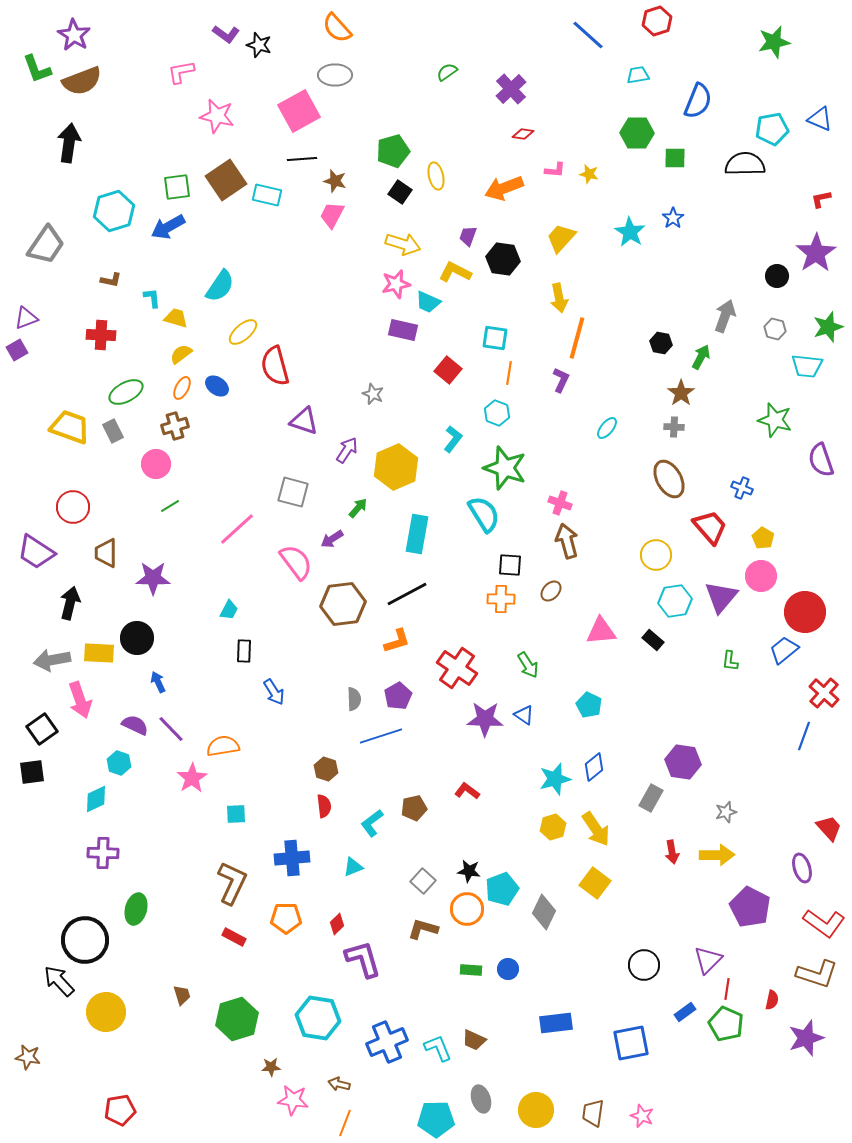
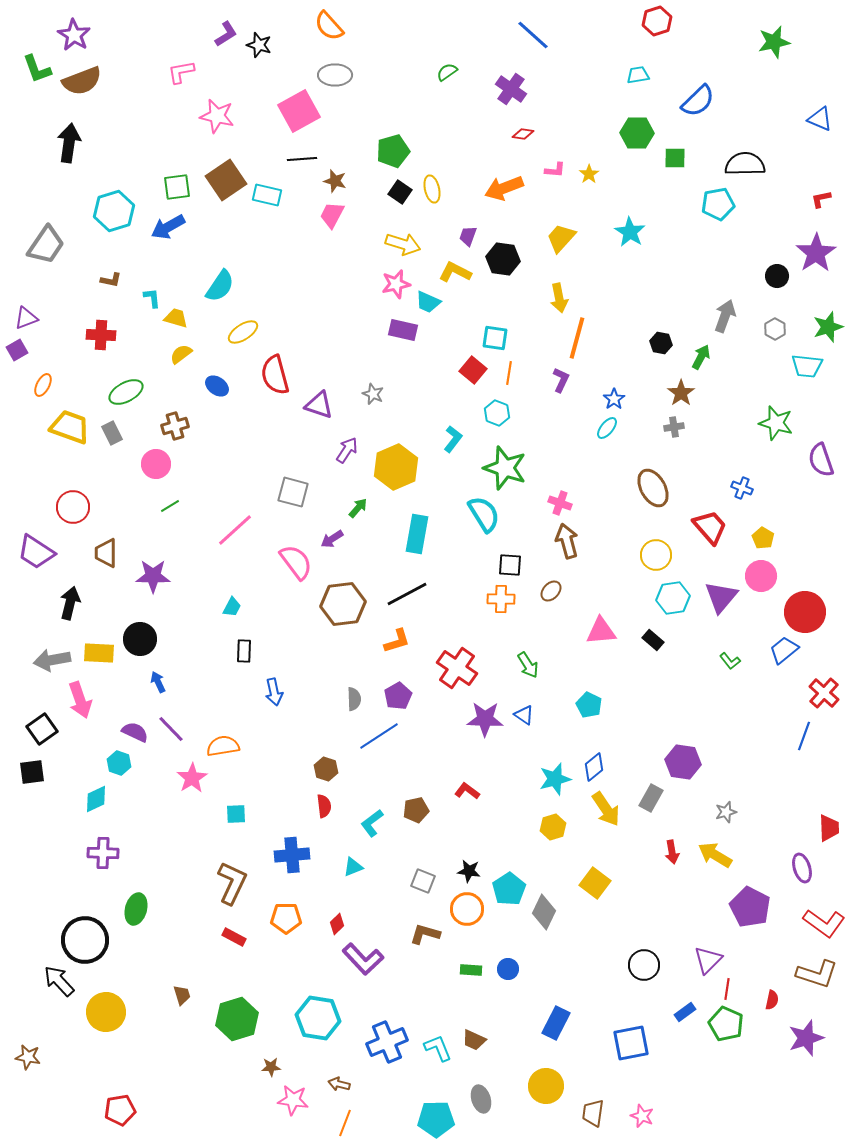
orange semicircle at (337, 28): moved 8 px left, 2 px up
purple L-shape at (226, 34): rotated 68 degrees counterclockwise
blue line at (588, 35): moved 55 px left
purple cross at (511, 89): rotated 12 degrees counterclockwise
blue semicircle at (698, 101): rotated 24 degrees clockwise
cyan pentagon at (772, 129): moved 54 px left, 75 px down
yellow star at (589, 174): rotated 24 degrees clockwise
yellow ellipse at (436, 176): moved 4 px left, 13 px down
blue star at (673, 218): moved 59 px left, 181 px down
gray hexagon at (775, 329): rotated 15 degrees clockwise
yellow ellipse at (243, 332): rotated 8 degrees clockwise
red semicircle at (275, 366): moved 9 px down
red square at (448, 370): moved 25 px right
orange ellipse at (182, 388): moved 139 px left, 3 px up
green star at (775, 420): moved 1 px right, 3 px down
purple triangle at (304, 421): moved 15 px right, 16 px up
gray cross at (674, 427): rotated 12 degrees counterclockwise
gray rectangle at (113, 431): moved 1 px left, 2 px down
brown ellipse at (669, 479): moved 16 px left, 9 px down
pink line at (237, 529): moved 2 px left, 1 px down
purple star at (153, 578): moved 2 px up
cyan hexagon at (675, 601): moved 2 px left, 3 px up
cyan trapezoid at (229, 610): moved 3 px right, 3 px up
black circle at (137, 638): moved 3 px right, 1 px down
green L-shape at (730, 661): rotated 45 degrees counterclockwise
blue arrow at (274, 692): rotated 20 degrees clockwise
purple semicircle at (135, 725): moved 7 px down
blue line at (381, 736): moved 2 px left; rotated 15 degrees counterclockwise
brown pentagon at (414, 808): moved 2 px right, 2 px down
red trapezoid at (829, 828): rotated 40 degrees clockwise
yellow arrow at (596, 829): moved 10 px right, 20 px up
yellow arrow at (717, 855): moved 2 px left; rotated 148 degrees counterclockwise
blue cross at (292, 858): moved 3 px up
gray square at (423, 881): rotated 20 degrees counterclockwise
cyan pentagon at (502, 889): moved 7 px right; rotated 12 degrees counterclockwise
brown L-shape at (423, 929): moved 2 px right, 5 px down
purple L-shape at (363, 959): rotated 153 degrees clockwise
blue rectangle at (556, 1023): rotated 56 degrees counterclockwise
yellow circle at (536, 1110): moved 10 px right, 24 px up
